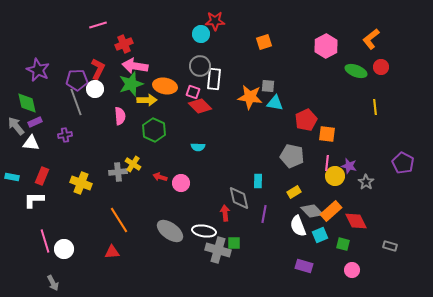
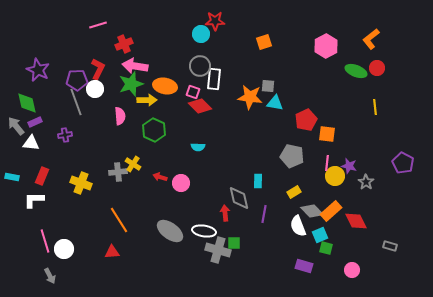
red circle at (381, 67): moved 4 px left, 1 px down
green square at (343, 244): moved 17 px left, 4 px down
gray arrow at (53, 283): moved 3 px left, 7 px up
